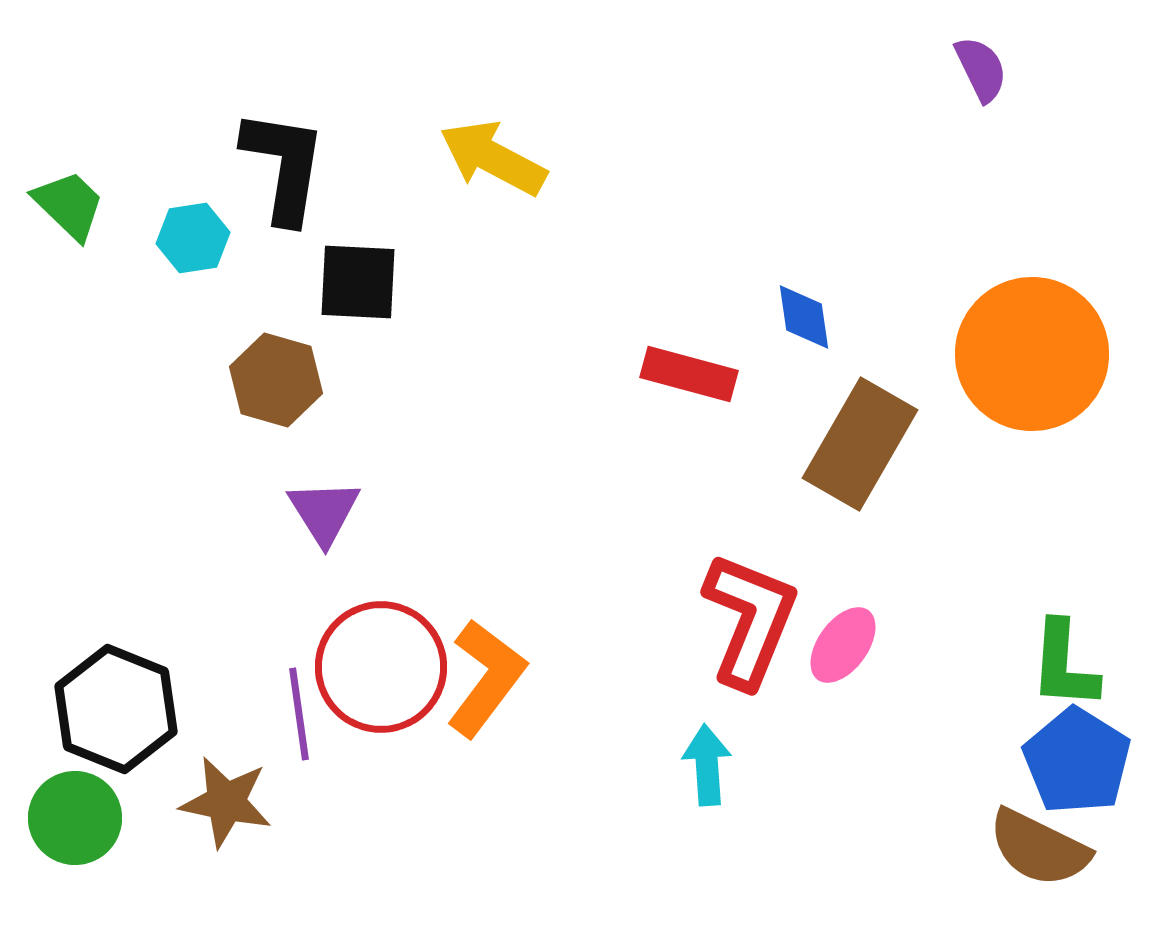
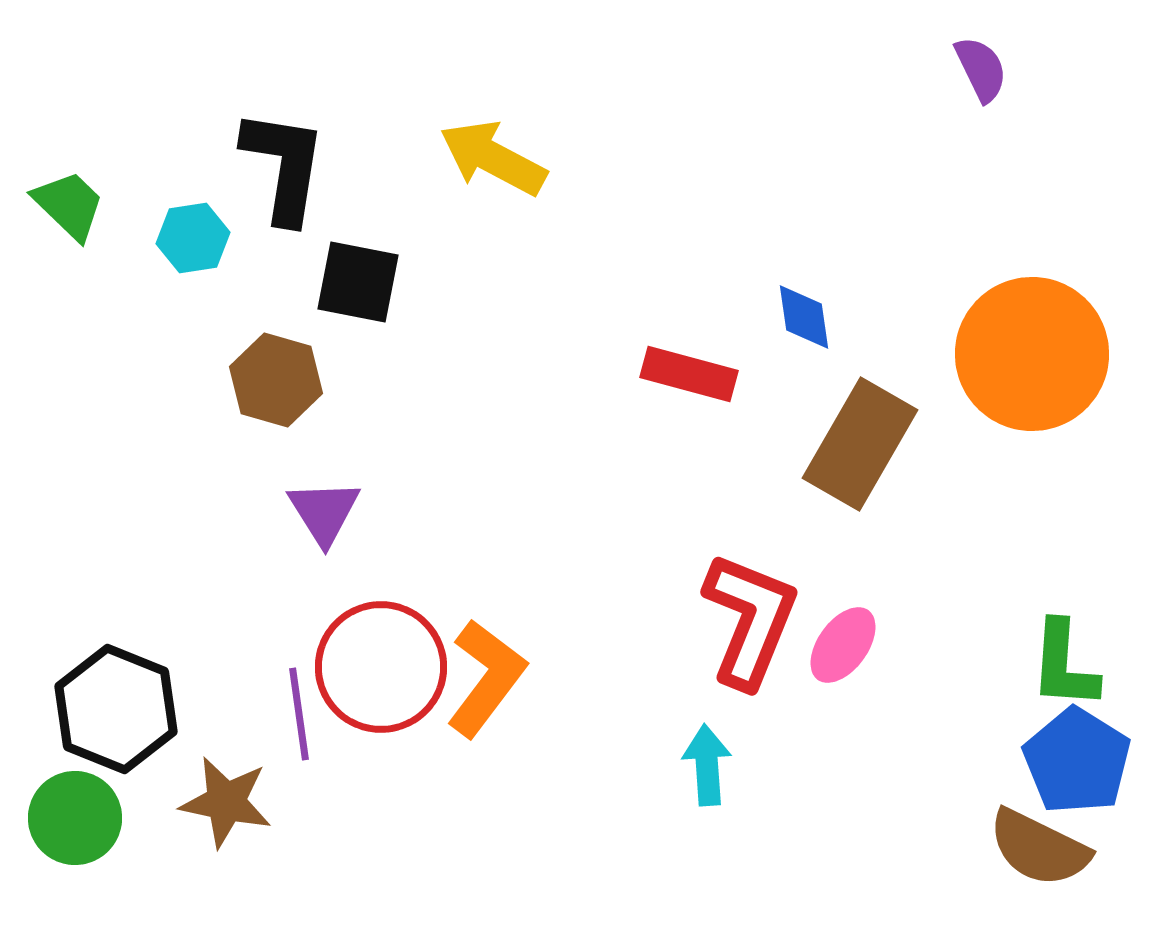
black square: rotated 8 degrees clockwise
